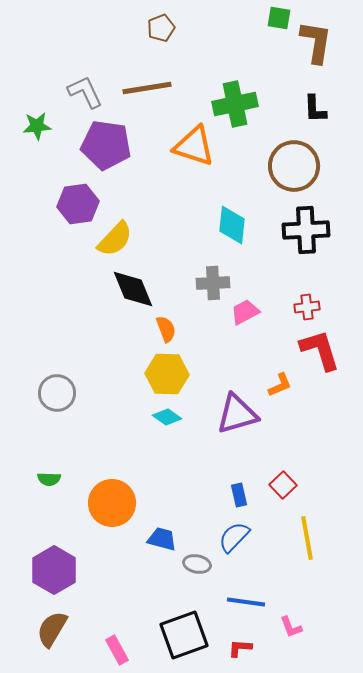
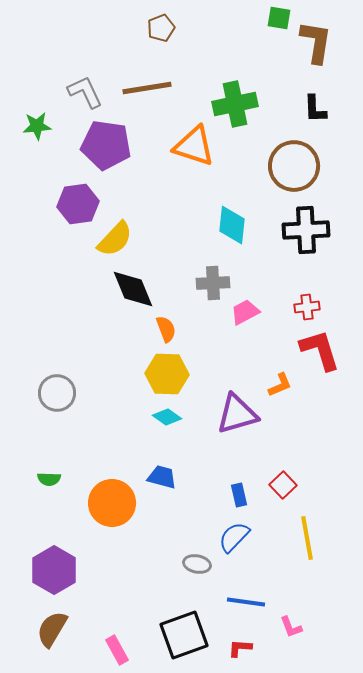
blue trapezoid at (162, 539): moved 62 px up
